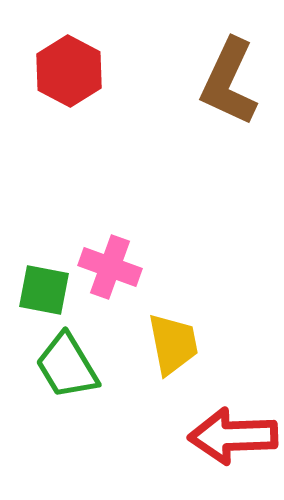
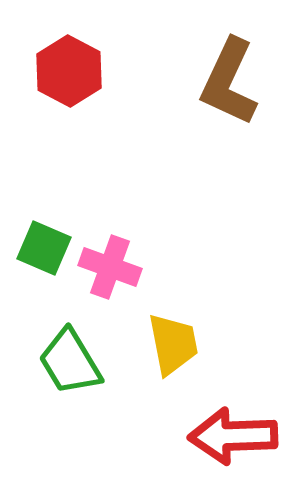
green square: moved 42 px up; rotated 12 degrees clockwise
green trapezoid: moved 3 px right, 4 px up
